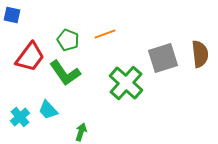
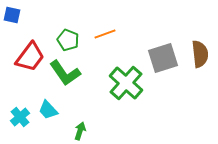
green arrow: moved 1 px left, 1 px up
